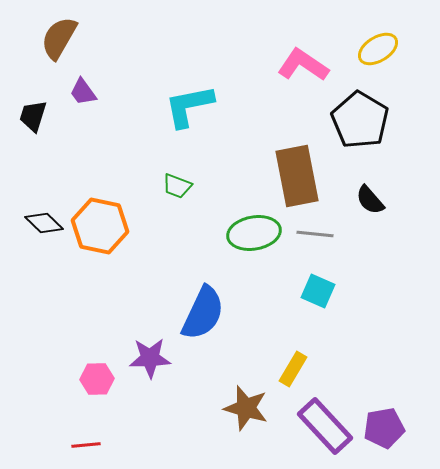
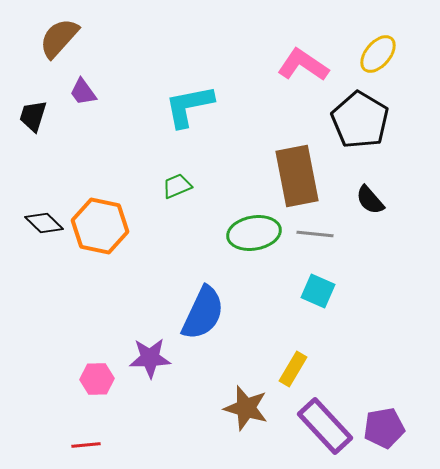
brown semicircle: rotated 12 degrees clockwise
yellow ellipse: moved 5 px down; rotated 18 degrees counterclockwise
green trapezoid: rotated 136 degrees clockwise
